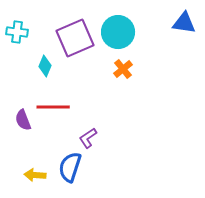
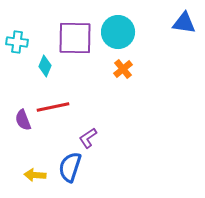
cyan cross: moved 10 px down
purple square: rotated 24 degrees clockwise
red line: rotated 12 degrees counterclockwise
